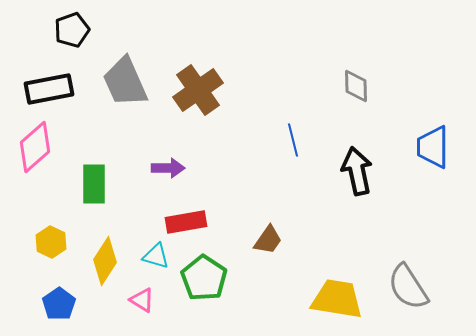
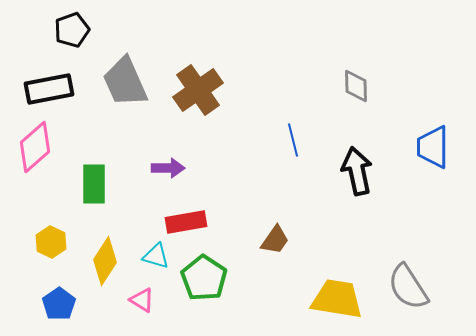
brown trapezoid: moved 7 px right
